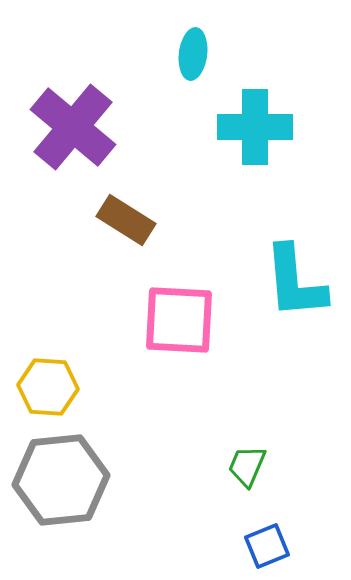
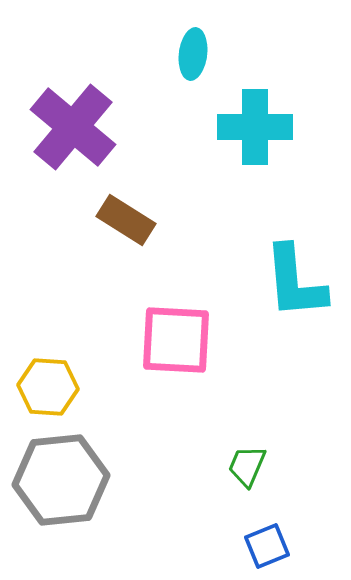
pink square: moved 3 px left, 20 px down
